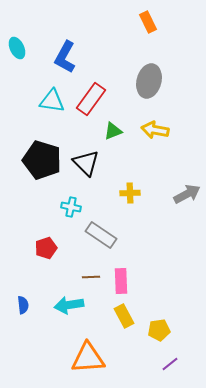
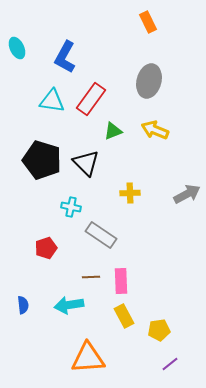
yellow arrow: rotated 12 degrees clockwise
